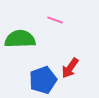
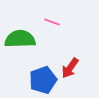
pink line: moved 3 px left, 2 px down
